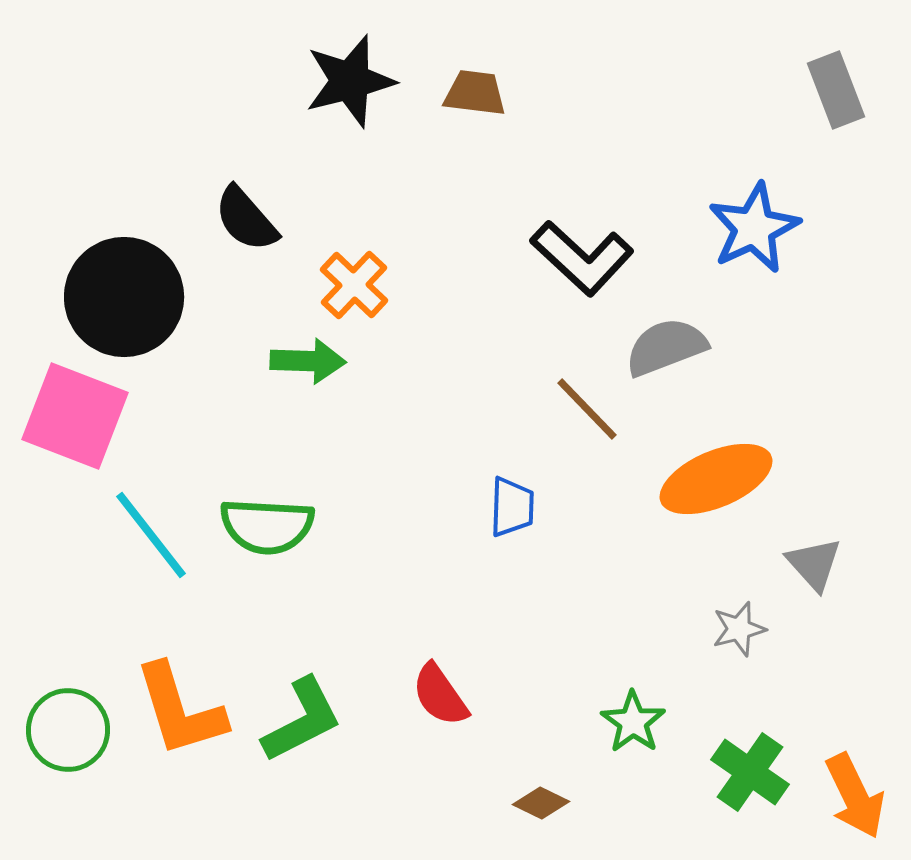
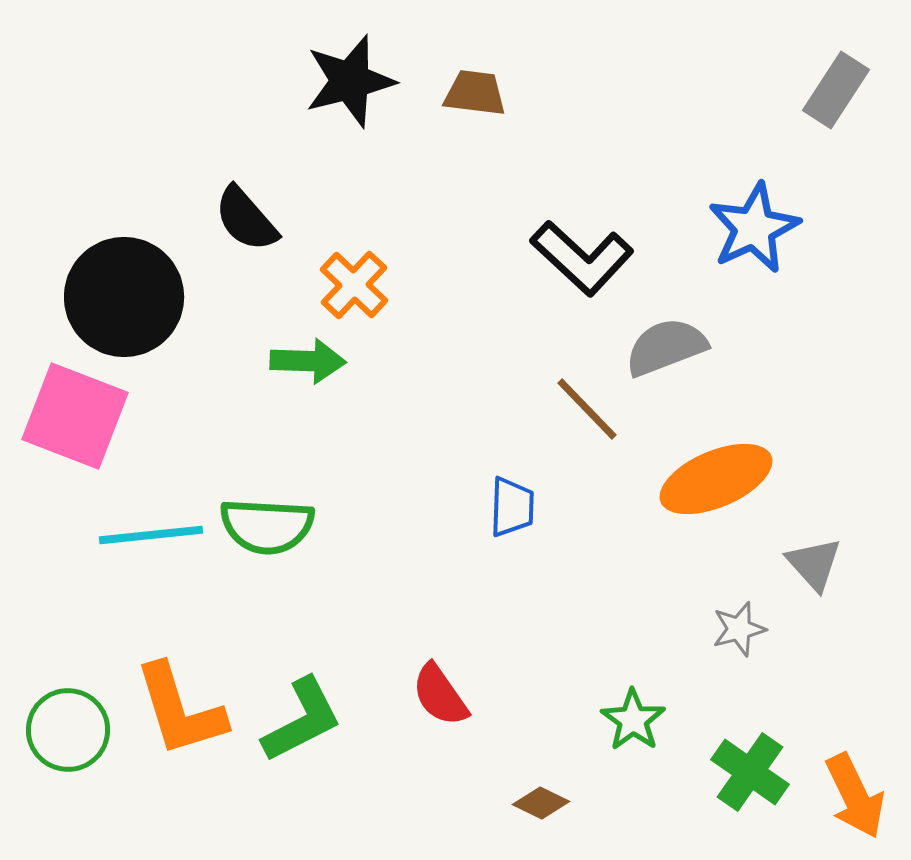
gray rectangle: rotated 54 degrees clockwise
cyan line: rotated 58 degrees counterclockwise
green star: moved 2 px up
